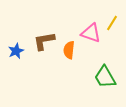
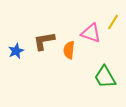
yellow line: moved 1 px right, 1 px up
